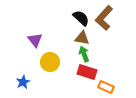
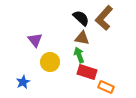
green arrow: moved 5 px left, 1 px down
